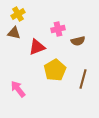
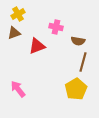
pink cross: moved 2 px left, 2 px up; rotated 24 degrees clockwise
brown triangle: rotated 32 degrees counterclockwise
brown semicircle: rotated 24 degrees clockwise
red triangle: moved 1 px up
yellow pentagon: moved 21 px right, 19 px down
brown line: moved 17 px up
